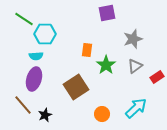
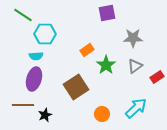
green line: moved 1 px left, 4 px up
gray star: moved 1 px up; rotated 18 degrees clockwise
orange rectangle: rotated 48 degrees clockwise
brown line: rotated 50 degrees counterclockwise
